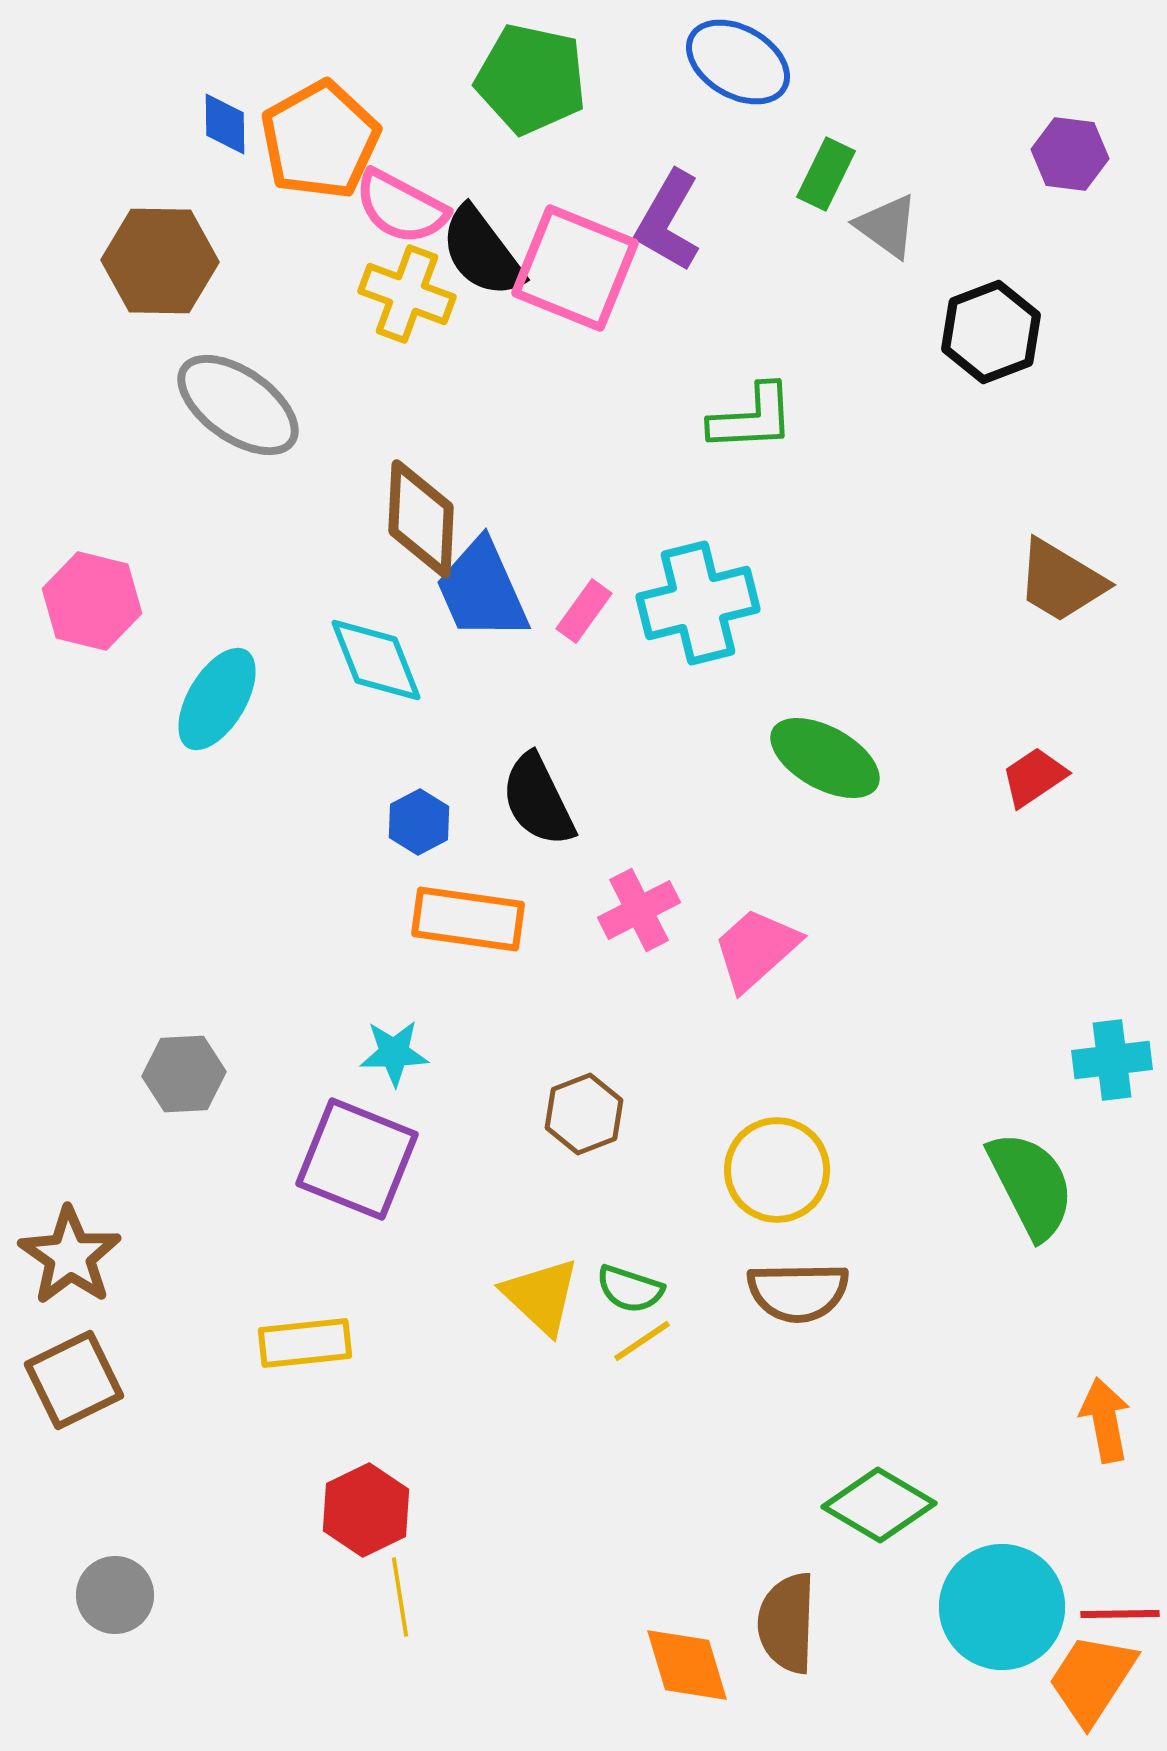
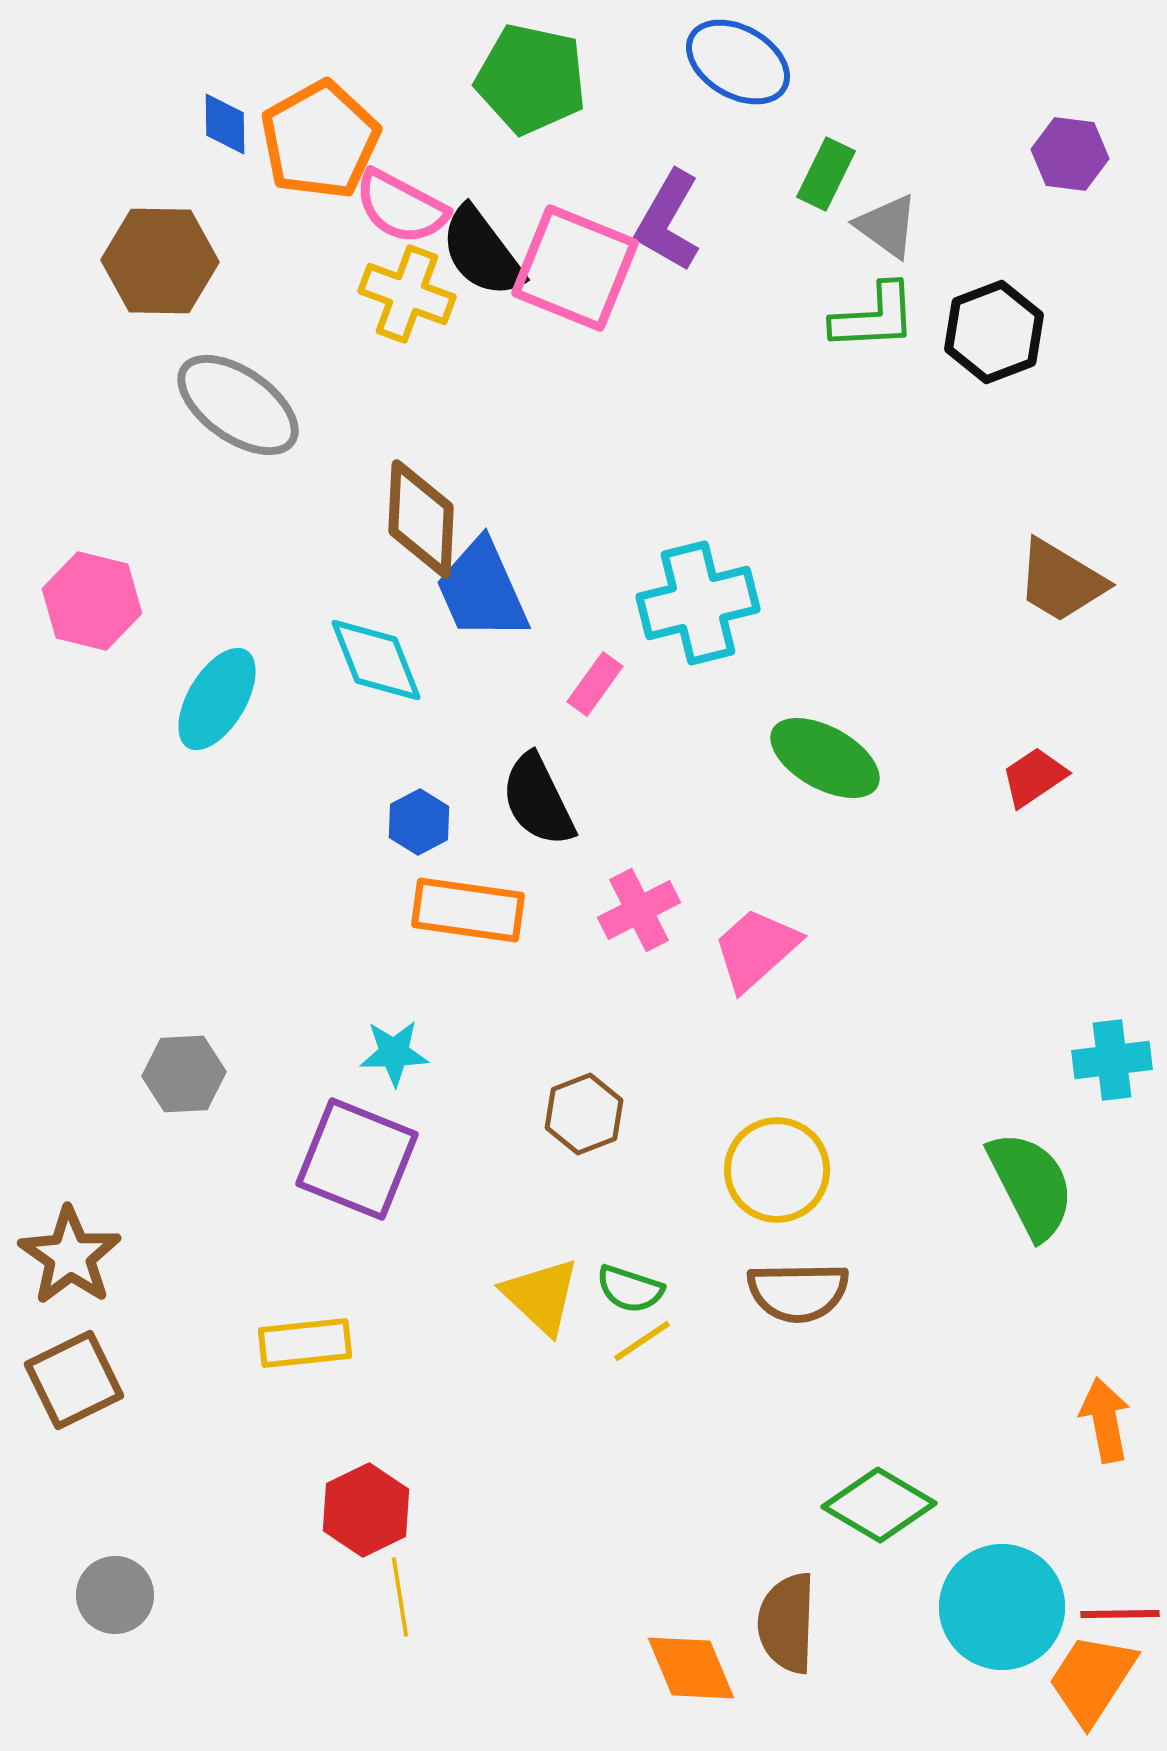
black hexagon at (991, 332): moved 3 px right
green L-shape at (752, 418): moved 122 px right, 101 px up
pink rectangle at (584, 611): moved 11 px right, 73 px down
orange rectangle at (468, 919): moved 9 px up
orange diamond at (687, 1665): moved 4 px right, 3 px down; rotated 6 degrees counterclockwise
